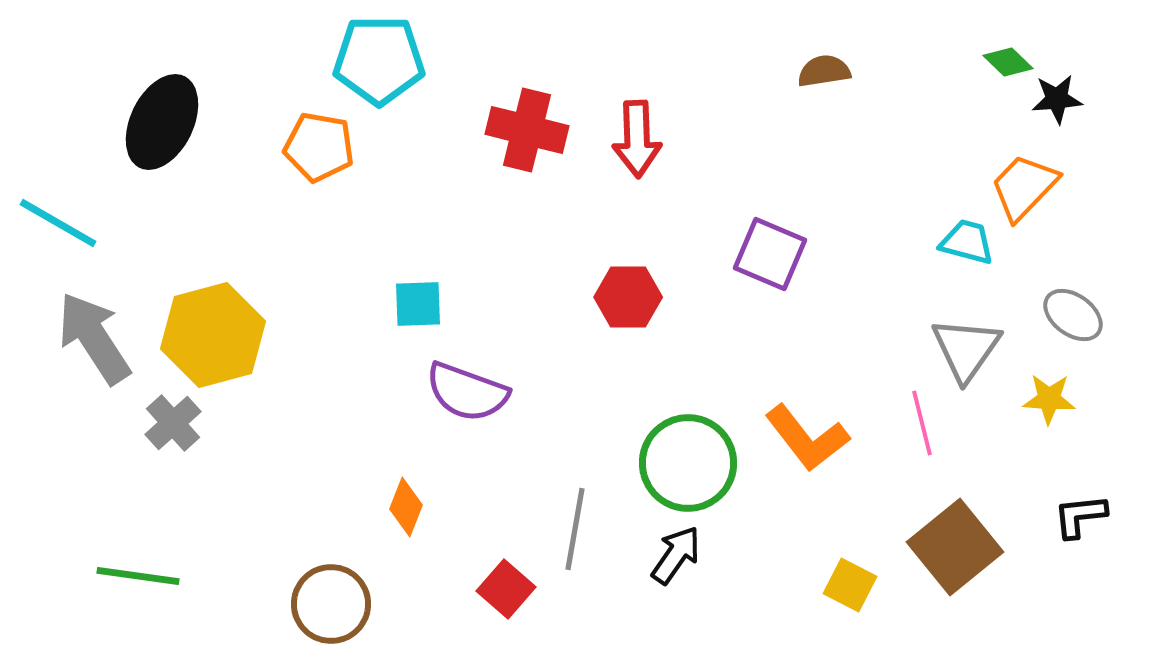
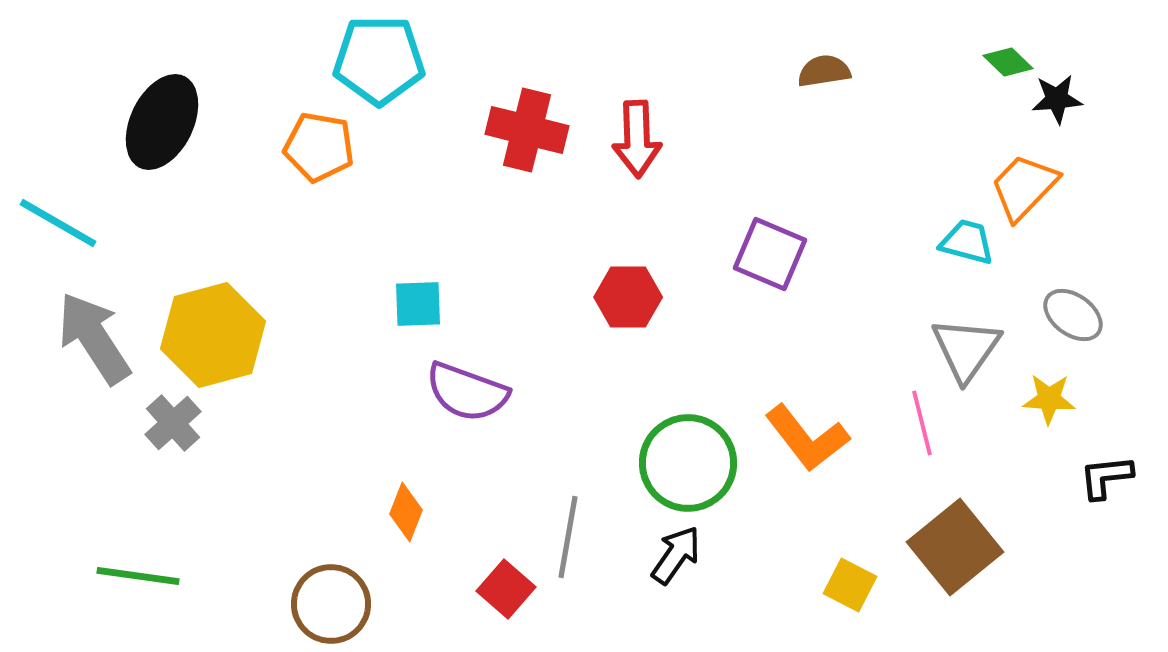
orange diamond: moved 5 px down
black L-shape: moved 26 px right, 39 px up
gray line: moved 7 px left, 8 px down
